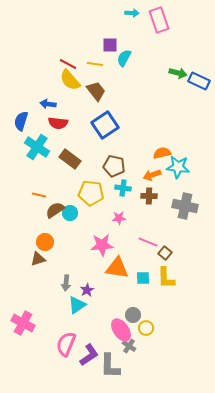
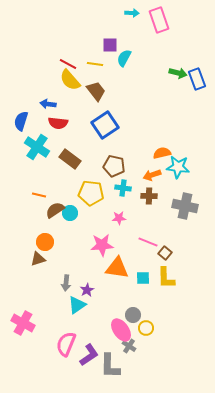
blue rectangle at (199, 81): moved 2 px left, 2 px up; rotated 45 degrees clockwise
